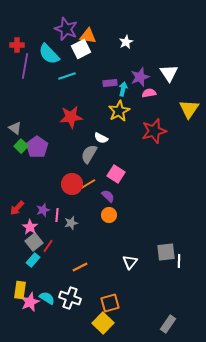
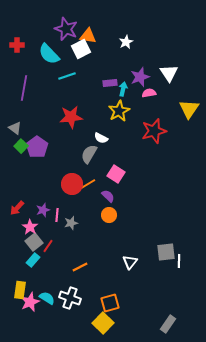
purple line at (25, 66): moved 1 px left, 22 px down
